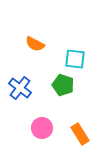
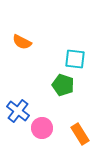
orange semicircle: moved 13 px left, 2 px up
blue cross: moved 2 px left, 23 px down
